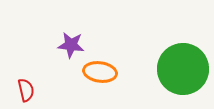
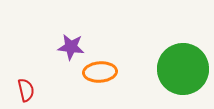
purple star: moved 2 px down
orange ellipse: rotated 12 degrees counterclockwise
